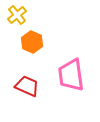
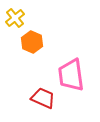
yellow cross: moved 2 px left, 3 px down
red trapezoid: moved 16 px right, 12 px down
